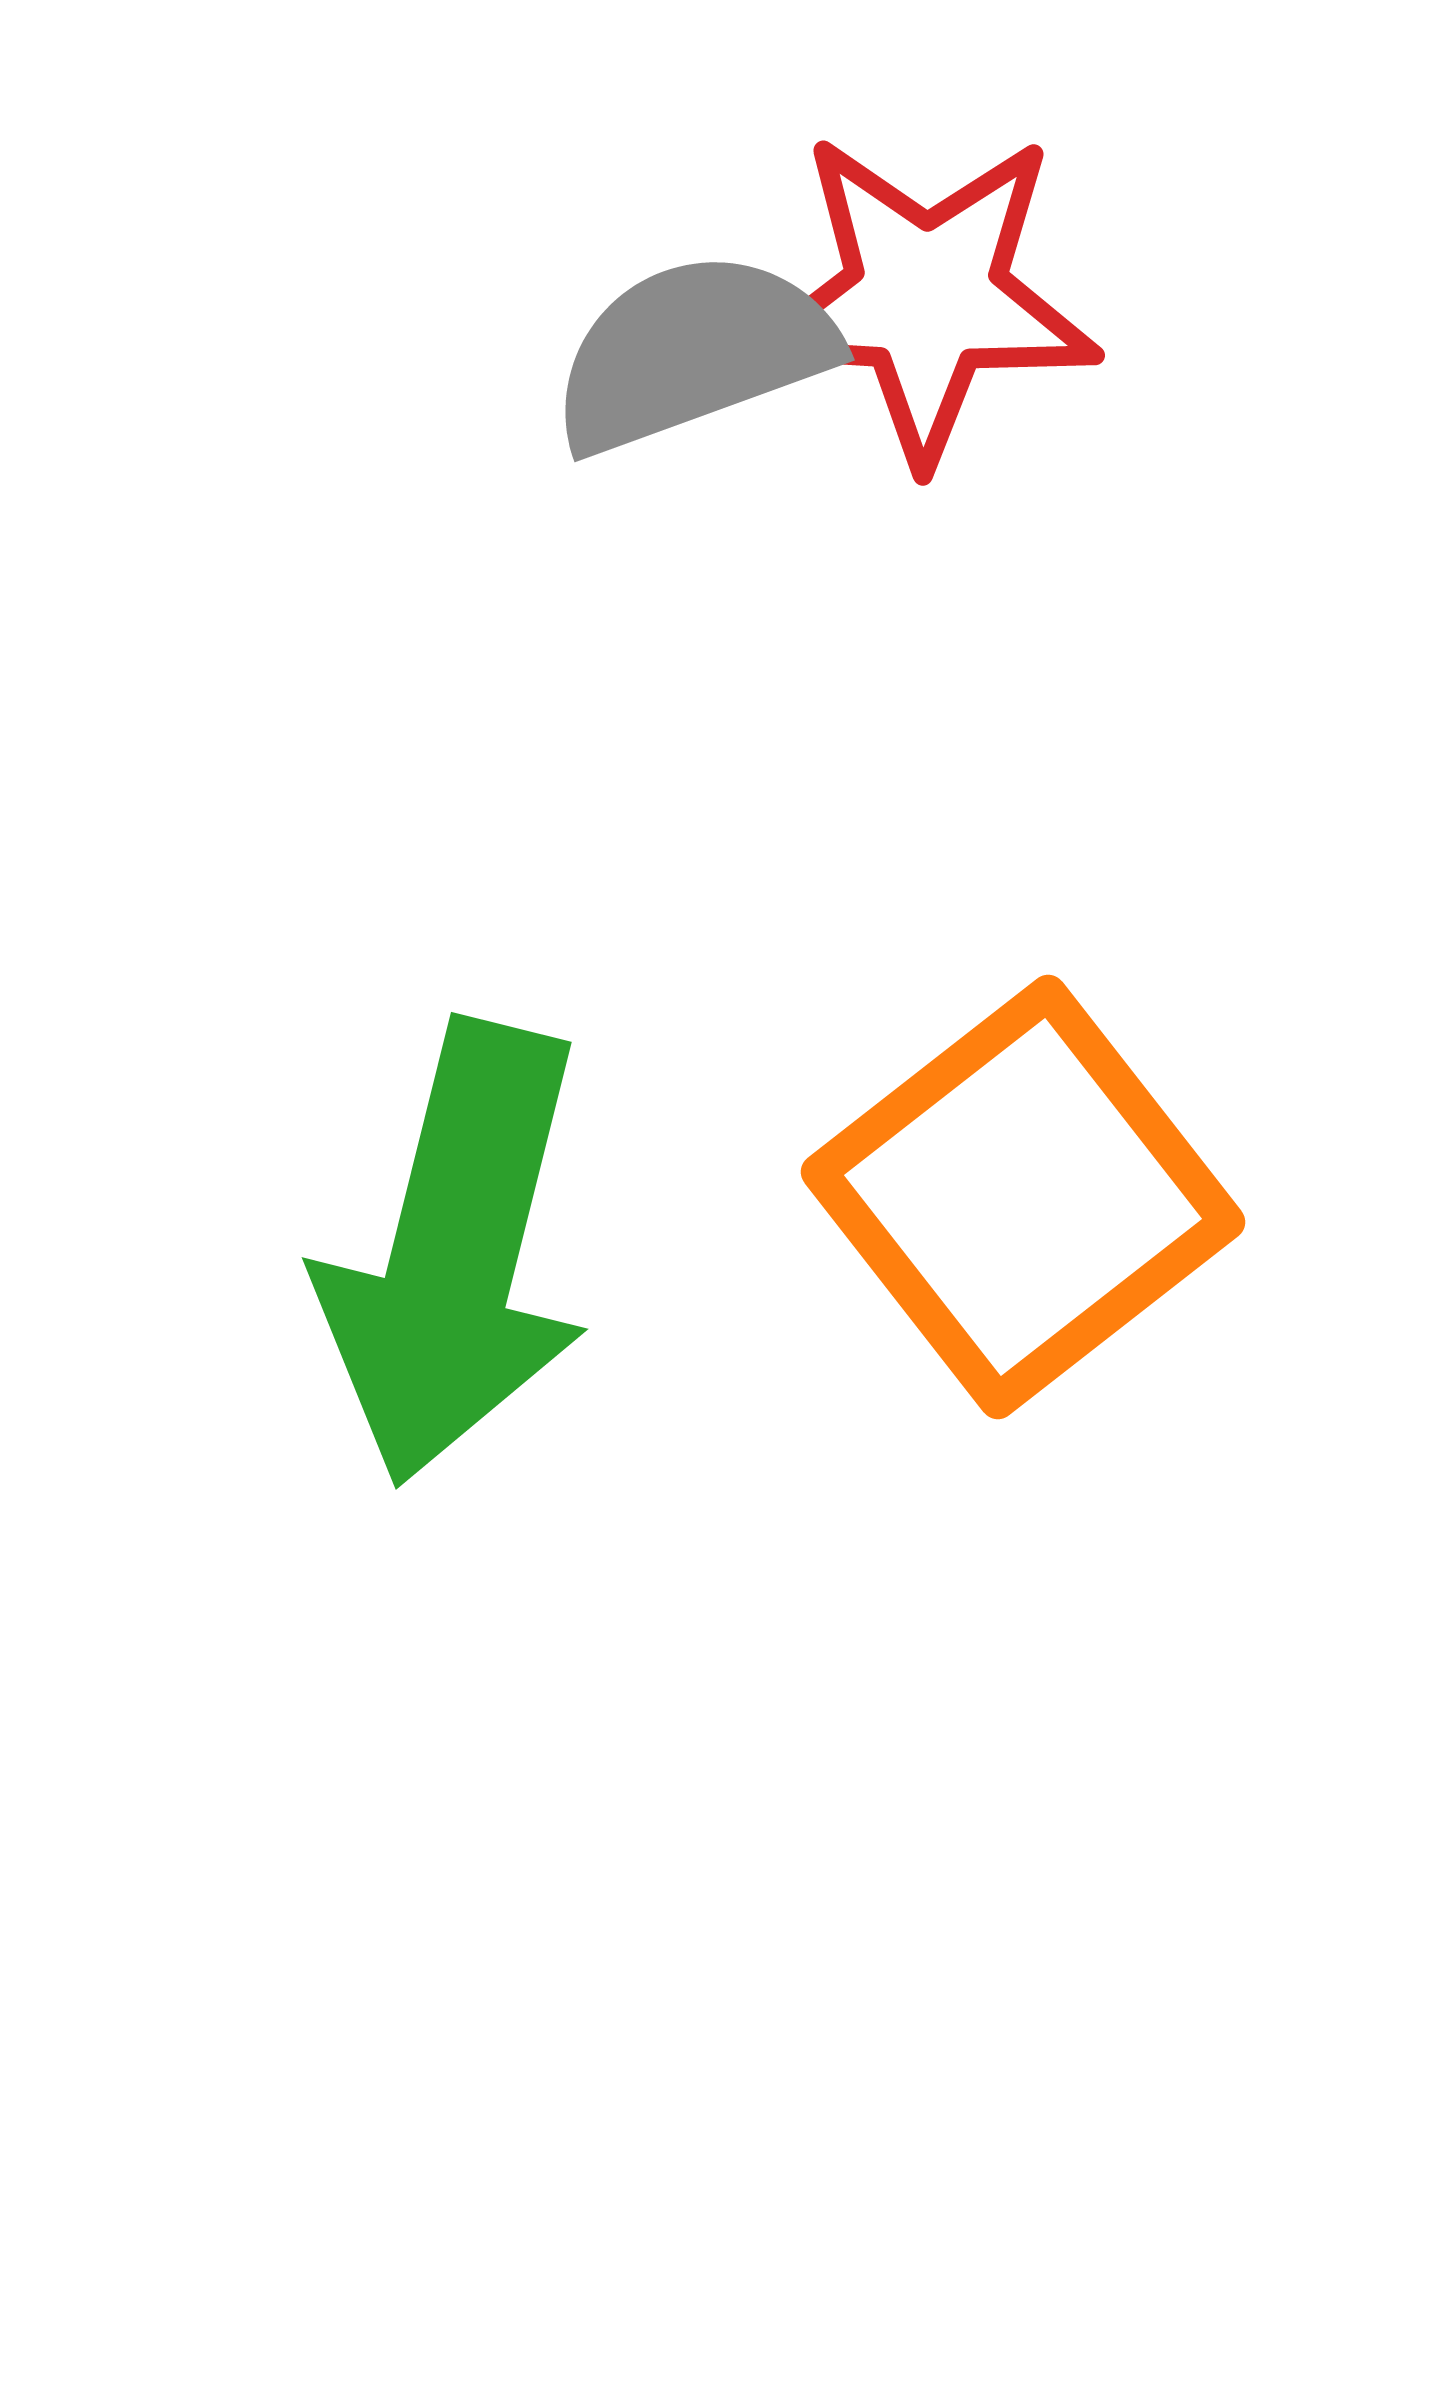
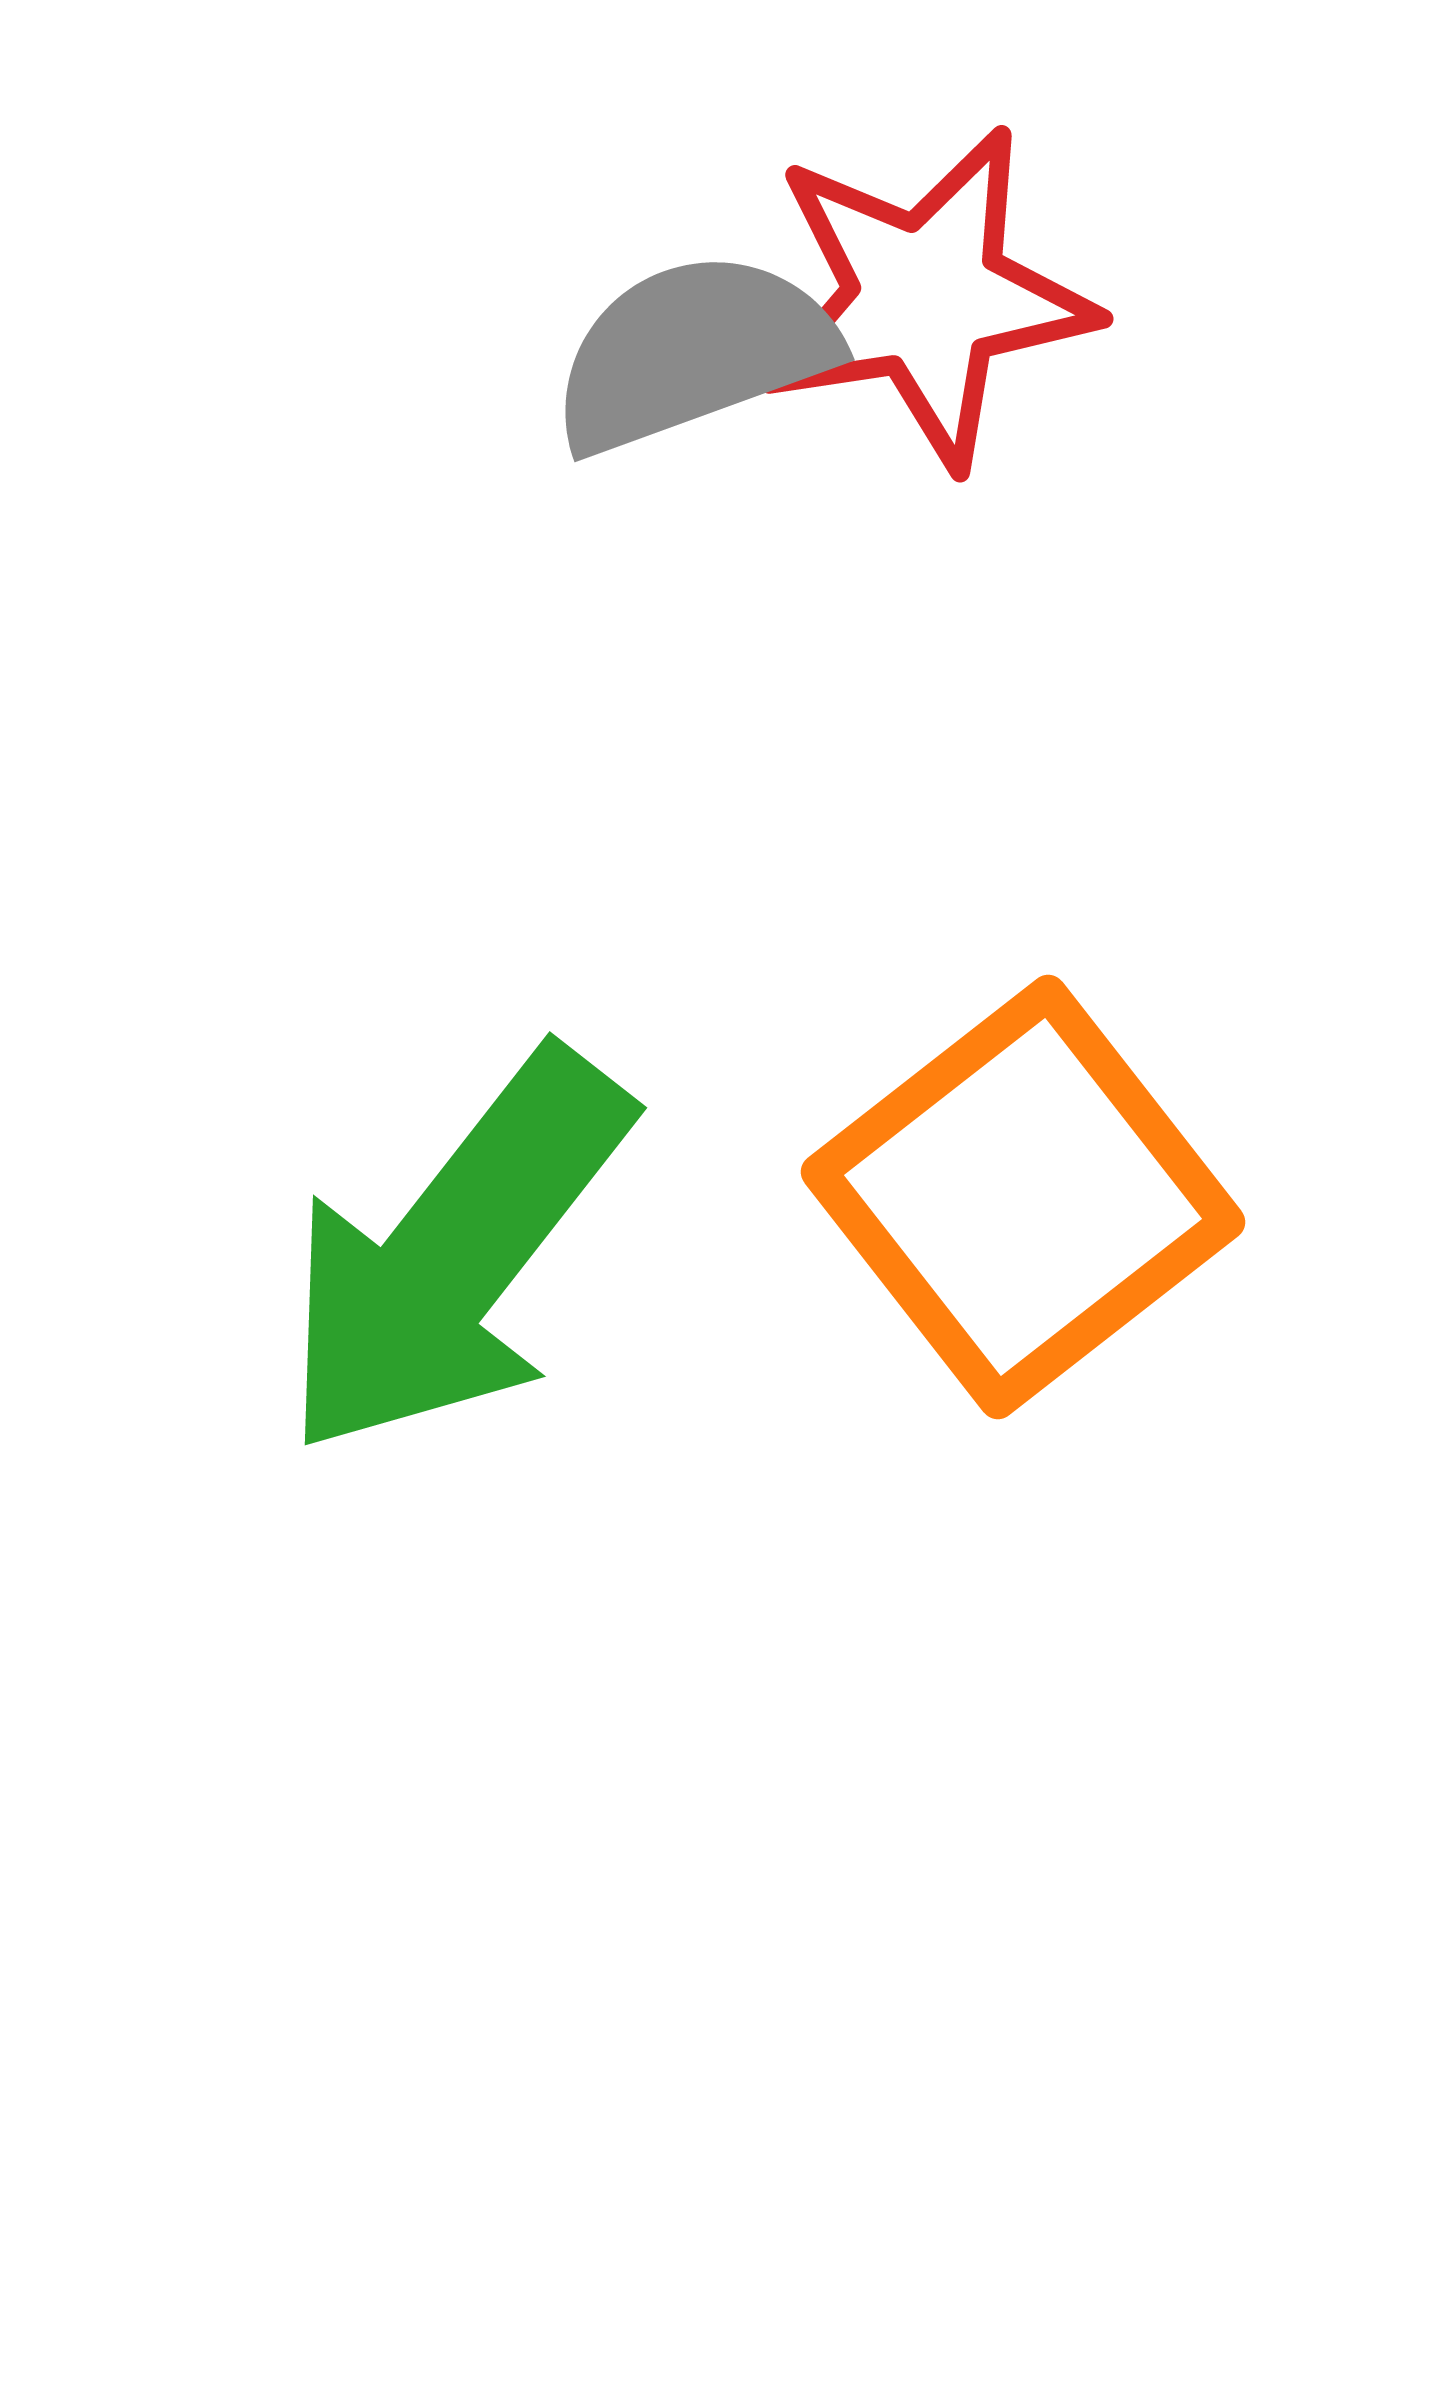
red star: rotated 12 degrees counterclockwise
green arrow: rotated 24 degrees clockwise
